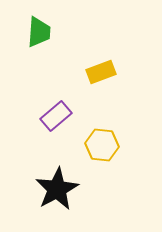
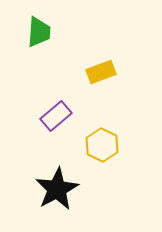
yellow hexagon: rotated 20 degrees clockwise
